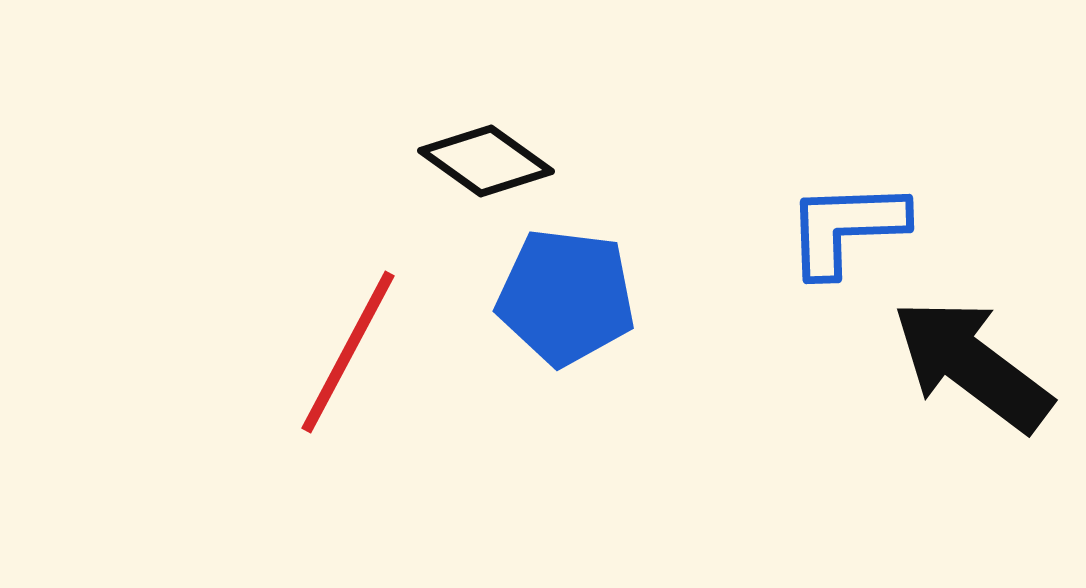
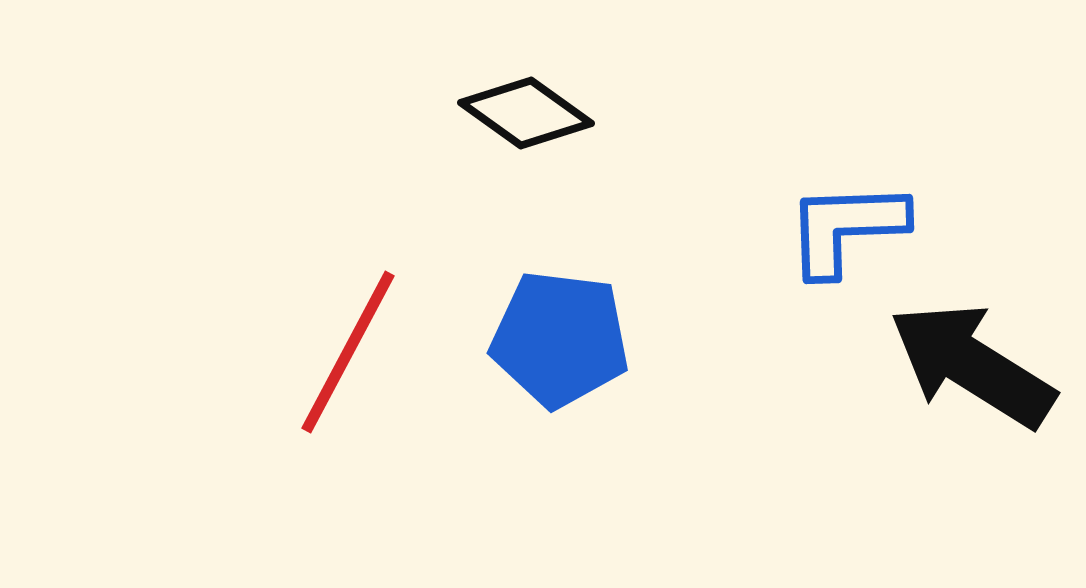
black diamond: moved 40 px right, 48 px up
blue pentagon: moved 6 px left, 42 px down
black arrow: rotated 5 degrees counterclockwise
